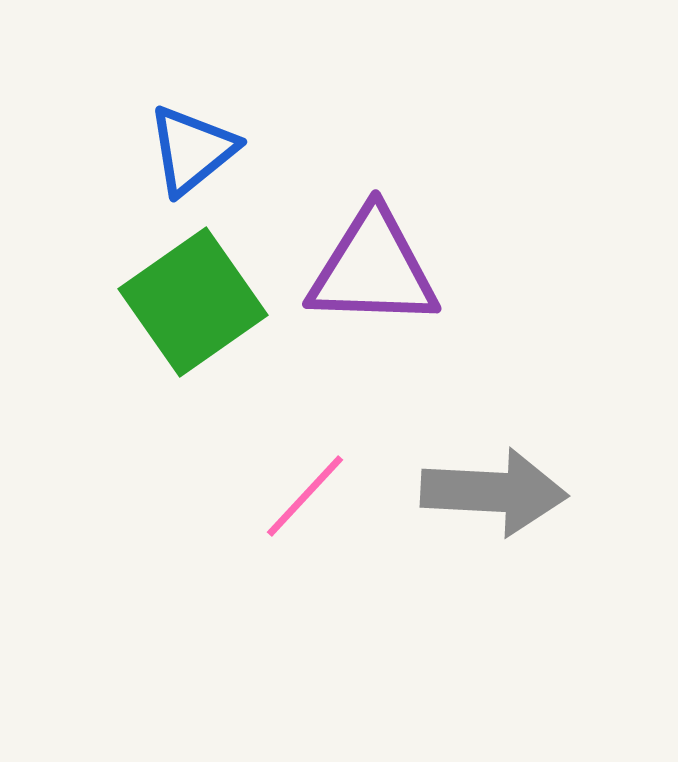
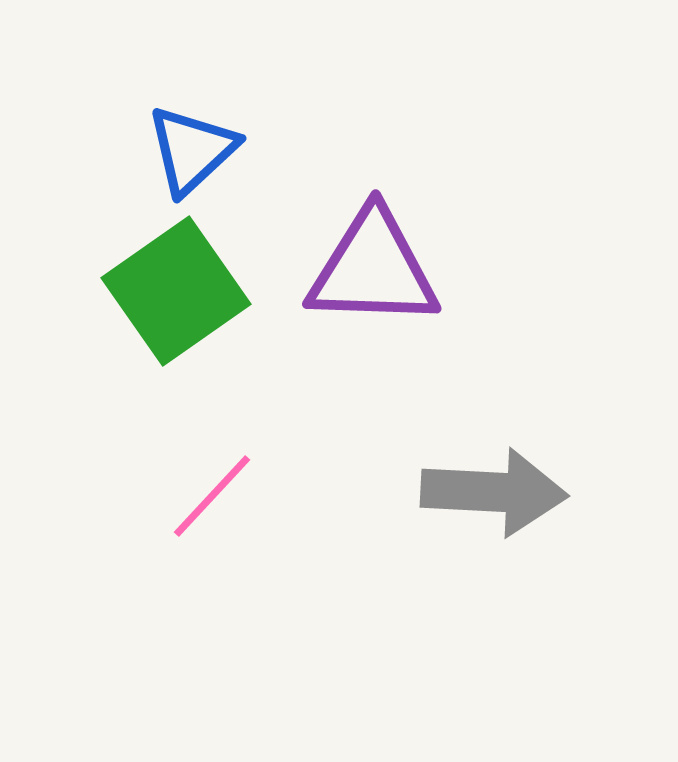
blue triangle: rotated 4 degrees counterclockwise
green square: moved 17 px left, 11 px up
pink line: moved 93 px left
